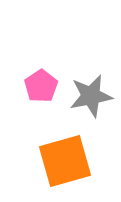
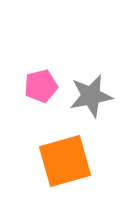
pink pentagon: rotated 20 degrees clockwise
